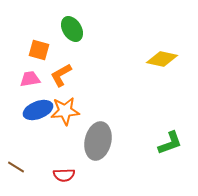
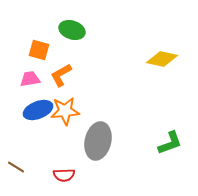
green ellipse: moved 1 px down; rotated 40 degrees counterclockwise
